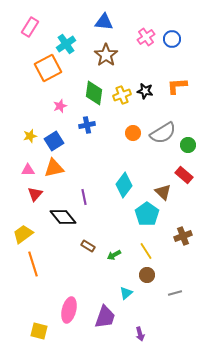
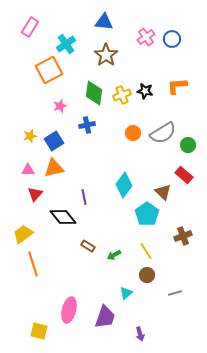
orange square: moved 1 px right, 2 px down
